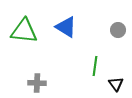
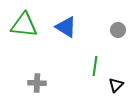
green triangle: moved 6 px up
black triangle: moved 1 px down; rotated 21 degrees clockwise
